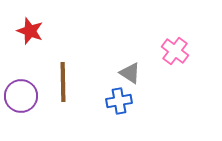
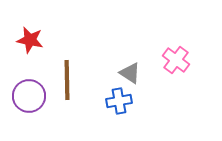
red star: moved 9 px down; rotated 8 degrees counterclockwise
pink cross: moved 1 px right, 9 px down
brown line: moved 4 px right, 2 px up
purple circle: moved 8 px right
